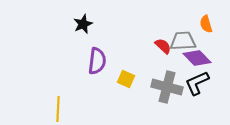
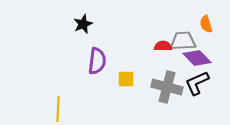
red semicircle: rotated 42 degrees counterclockwise
yellow square: rotated 24 degrees counterclockwise
